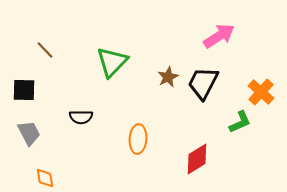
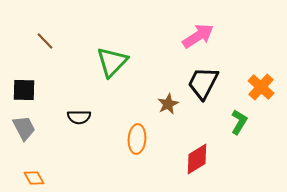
pink arrow: moved 21 px left
brown line: moved 9 px up
brown star: moved 27 px down
orange cross: moved 5 px up
black semicircle: moved 2 px left
green L-shape: moved 1 px left; rotated 35 degrees counterclockwise
gray trapezoid: moved 5 px left, 5 px up
orange ellipse: moved 1 px left
orange diamond: moved 11 px left; rotated 20 degrees counterclockwise
